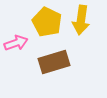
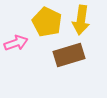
brown rectangle: moved 15 px right, 7 px up
